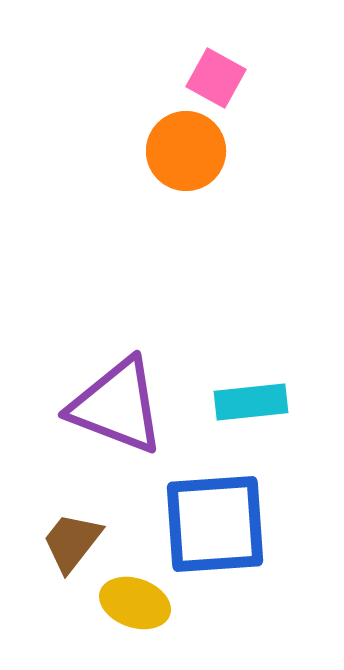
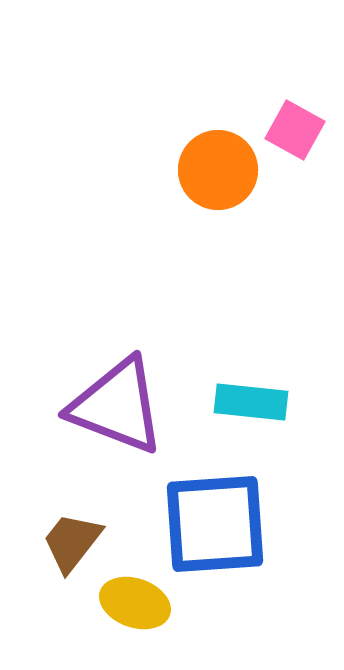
pink square: moved 79 px right, 52 px down
orange circle: moved 32 px right, 19 px down
cyan rectangle: rotated 12 degrees clockwise
